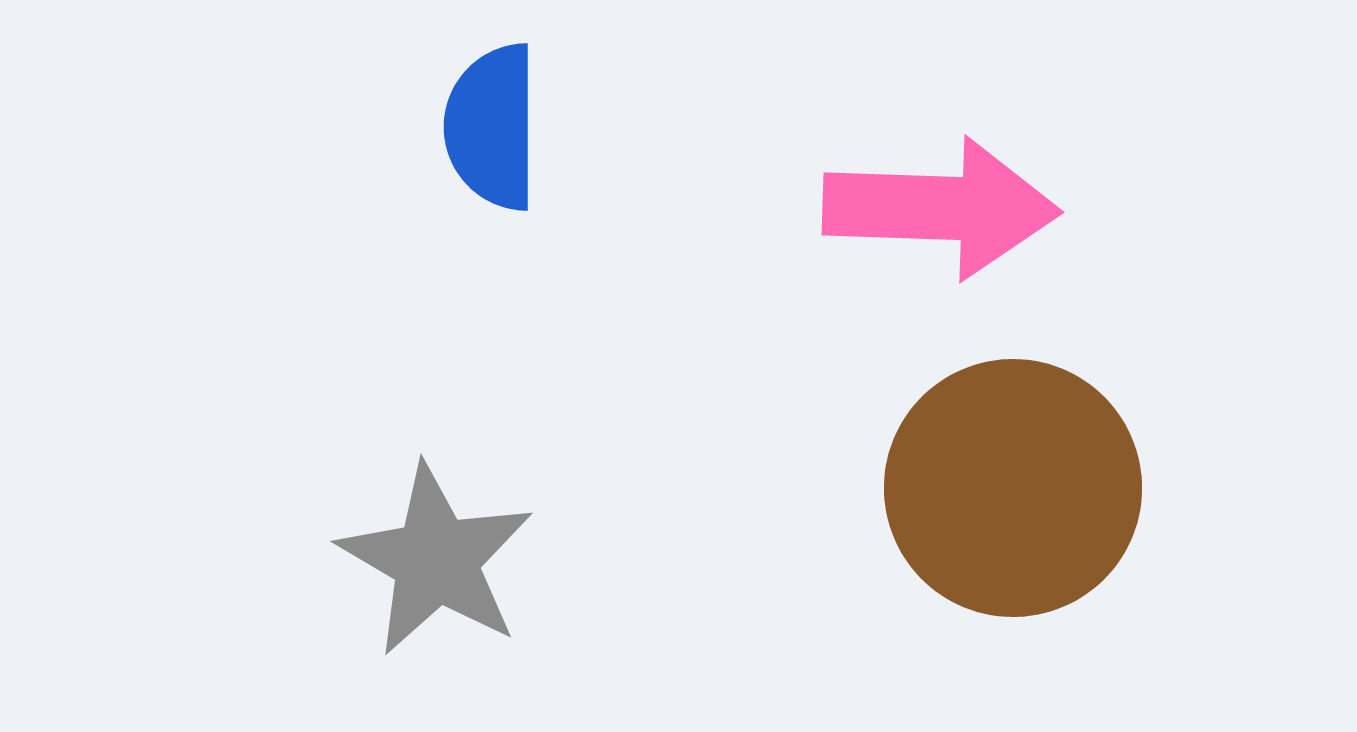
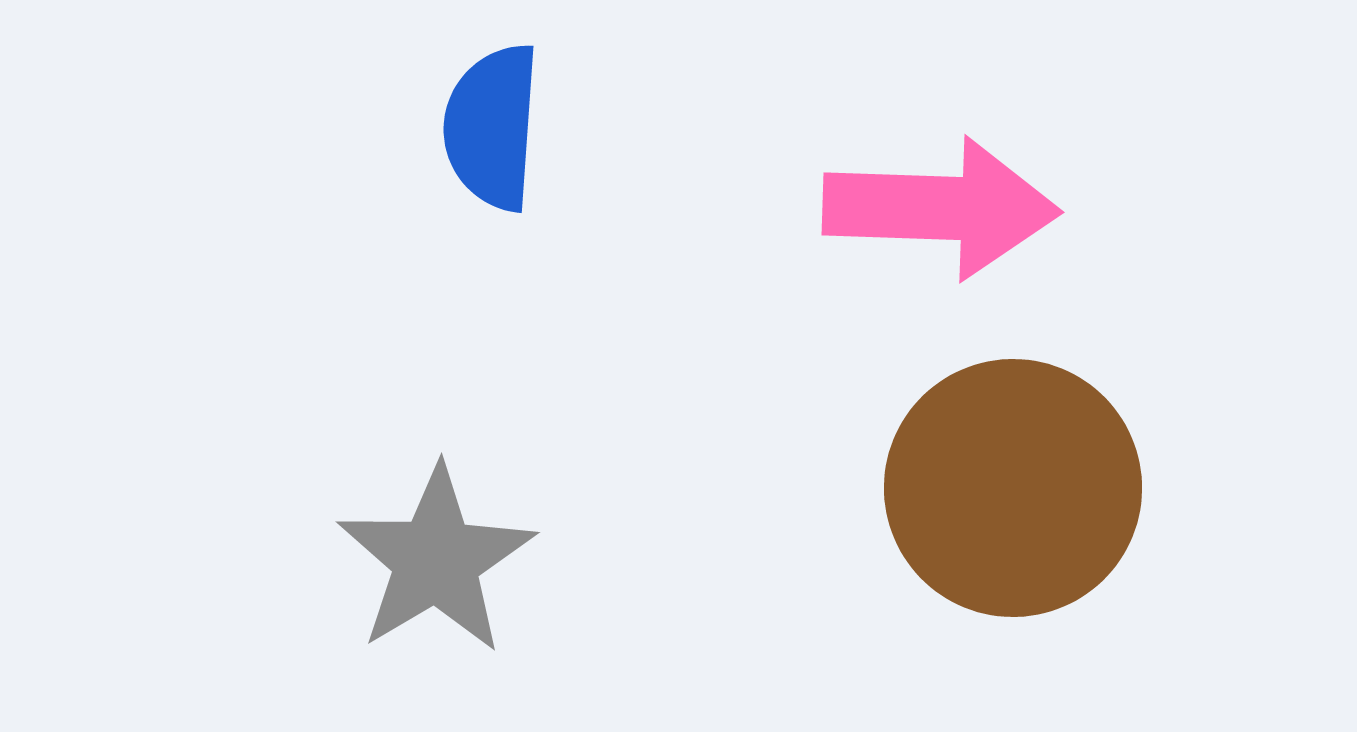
blue semicircle: rotated 4 degrees clockwise
gray star: rotated 11 degrees clockwise
